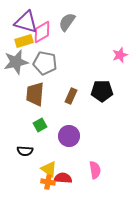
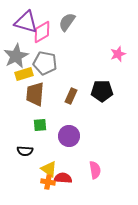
yellow rectangle: moved 33 px down
pink star: moved 2 px left, 1 px up
gray star: moved 6 px up; rotated 15 degrees counterclockwise
green square: rotated 24 degrees clockwise
